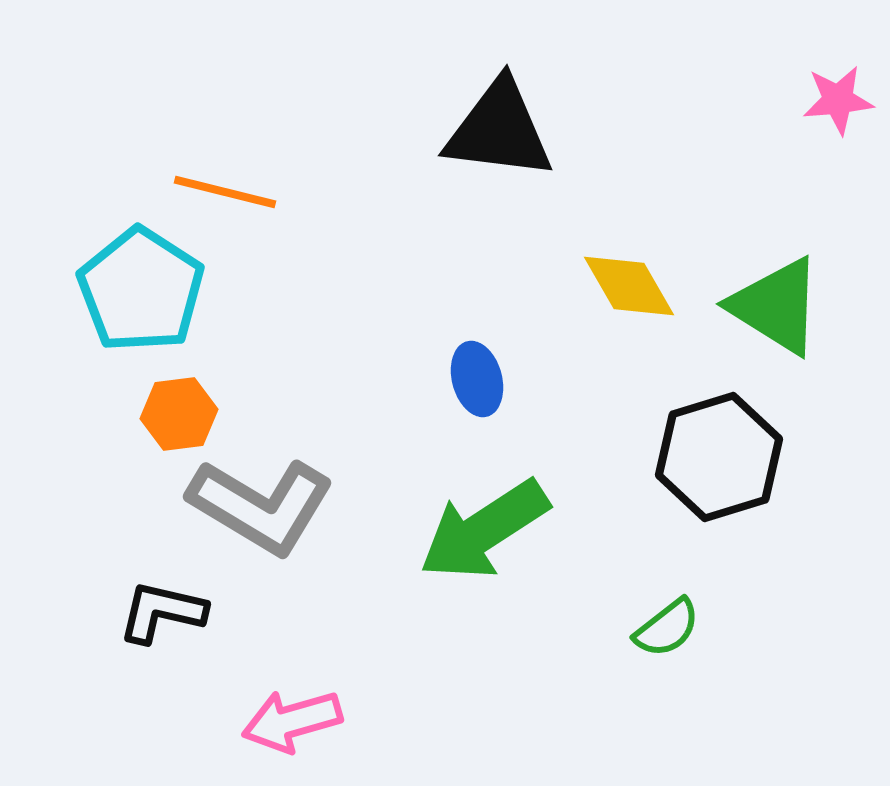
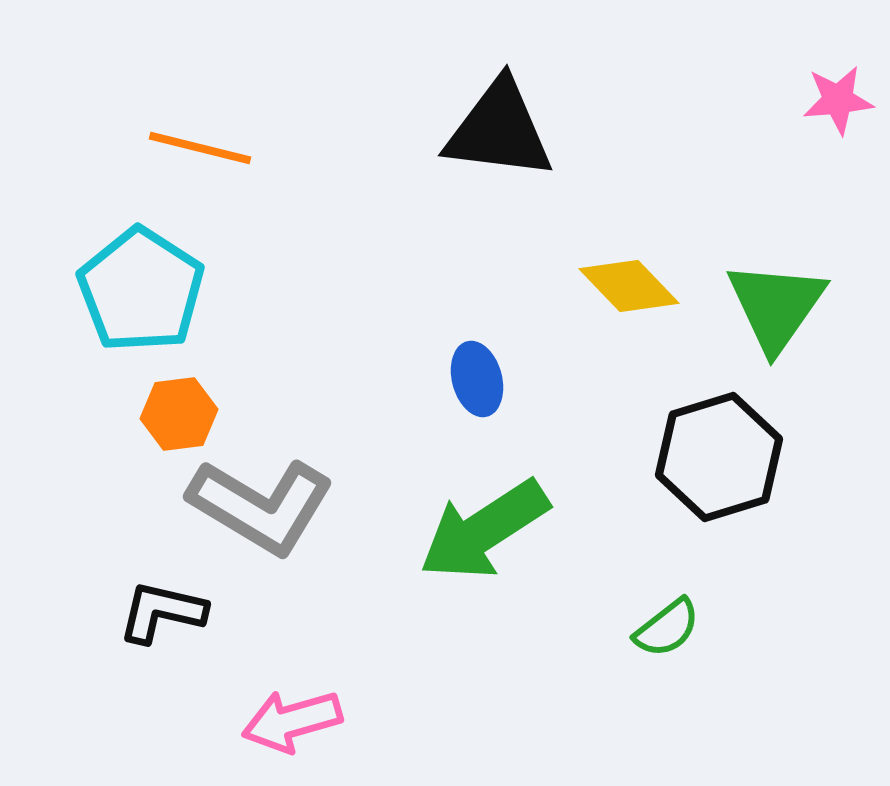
orange line: moved 25 px left, 44 px up
yellow diamond: rotated 14 degrees counterclockwise
green triangle: rotated 33 degrees clockwise
